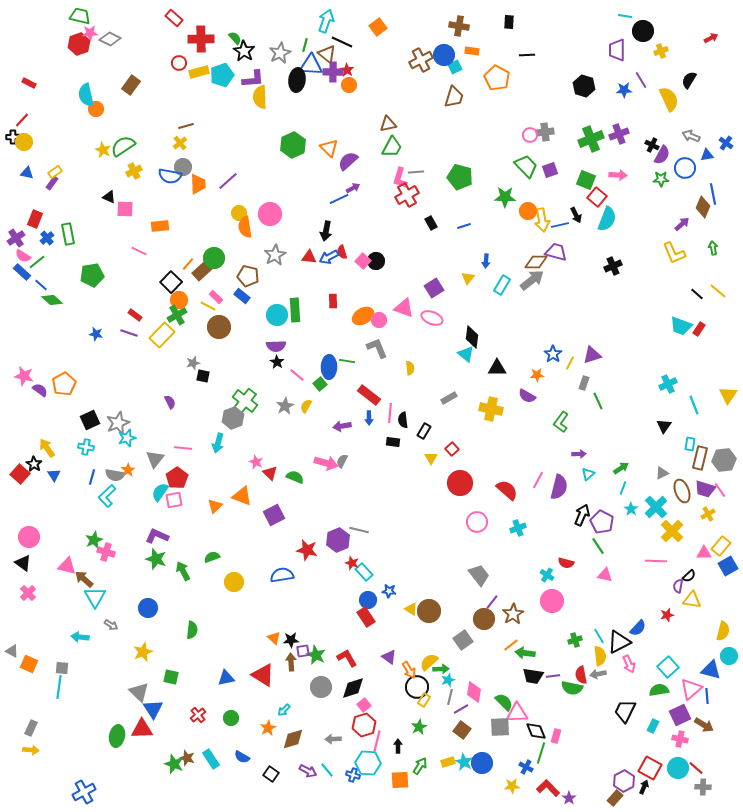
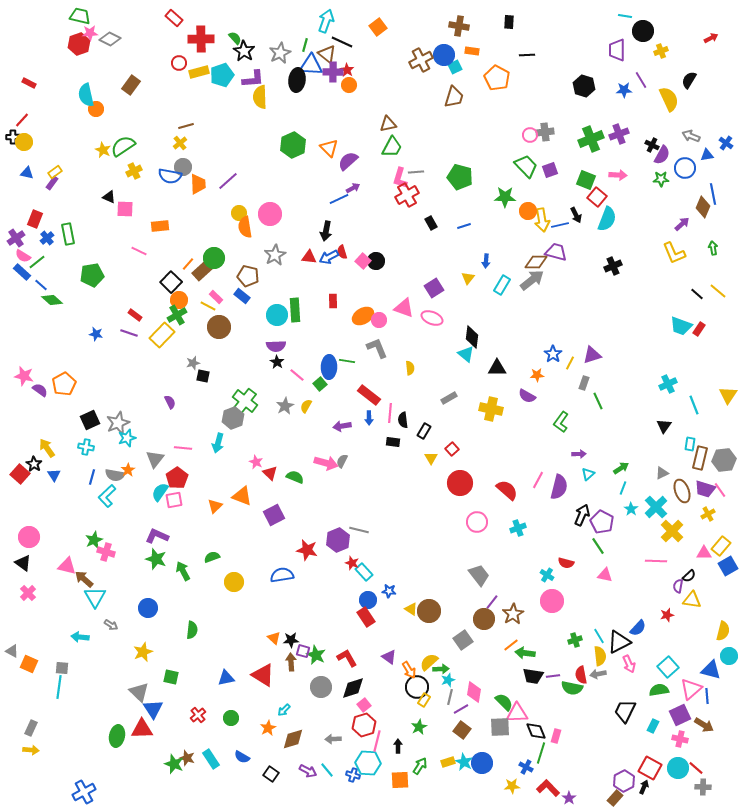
purple square at (303, 651): rotated 24 degrees clockwise
